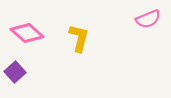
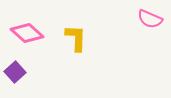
pink semicircle: moved 2 px right; rotated 45 degrees clockwise
yellow L-shape: moved 3 px left; rotated 12 degrees counterclockwise
